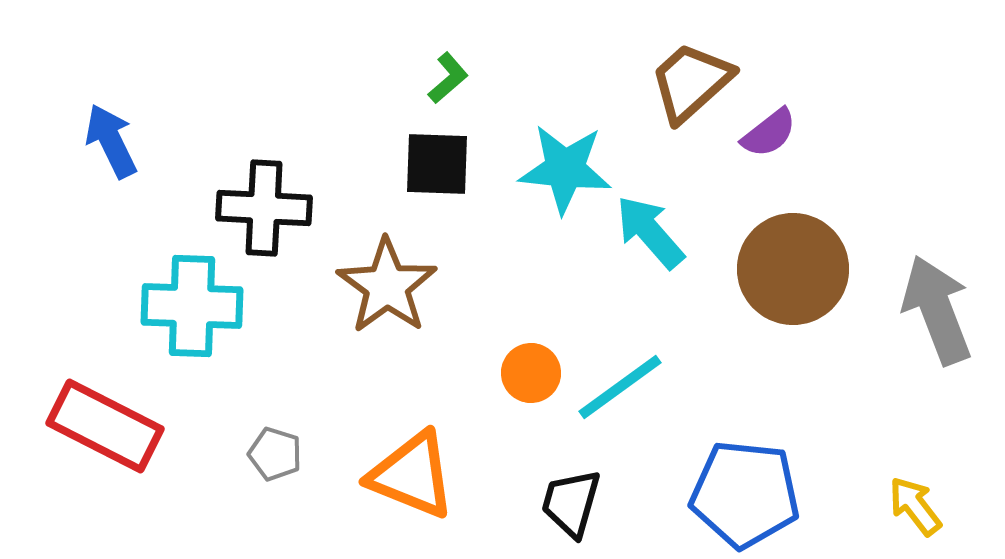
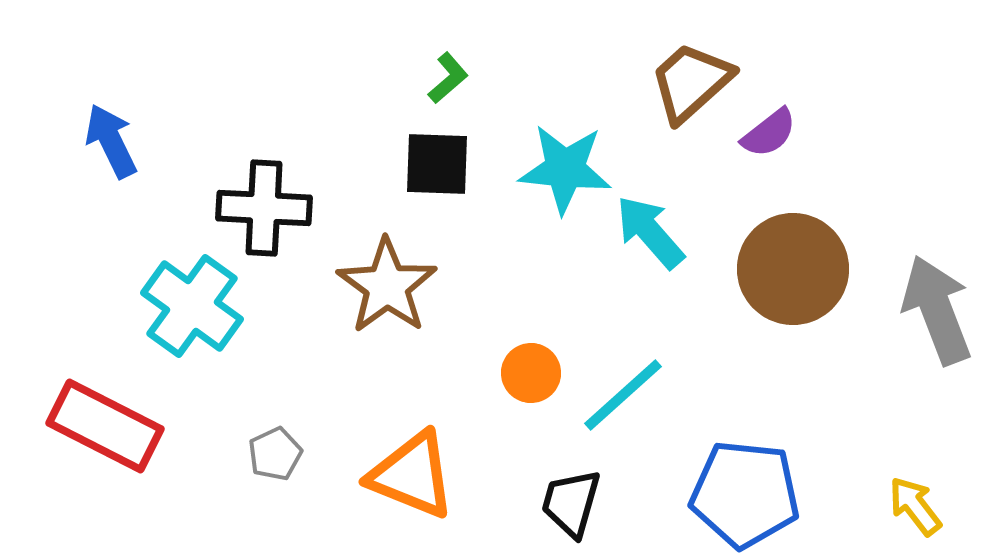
cyan cross: rotated 34 degrees clockwise
cyan line: moved 3 px right, 8 px down; rotated 6 degrees counterclockwise
gray pentagon: rotated 30 degrees clockwise
